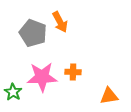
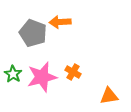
orange arrow: rotated 115 degrees clockwise
orange cross: rotated 28 degrees clockwise
pink star: rotated 12 degrees counterclockwise
green star: moved 18 px up
